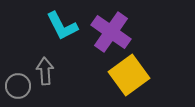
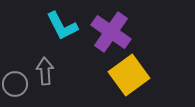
gray circle: moved 3 px left, 2 px up
